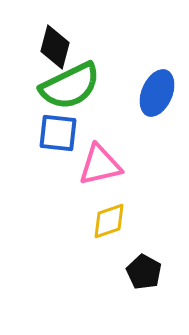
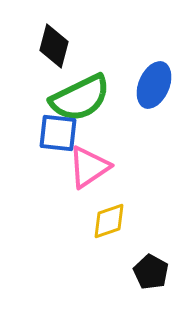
black diamond: moved 1 px left, 1 px up
green semicircle: moved 10 px right, 12 px down
blue ellipse: moved 3 px left, 8 px up
pink triangle: moved 11 px left, 2 px down; rotated 21 degrees counterclockwise
black pentagon: moved 7 px right
